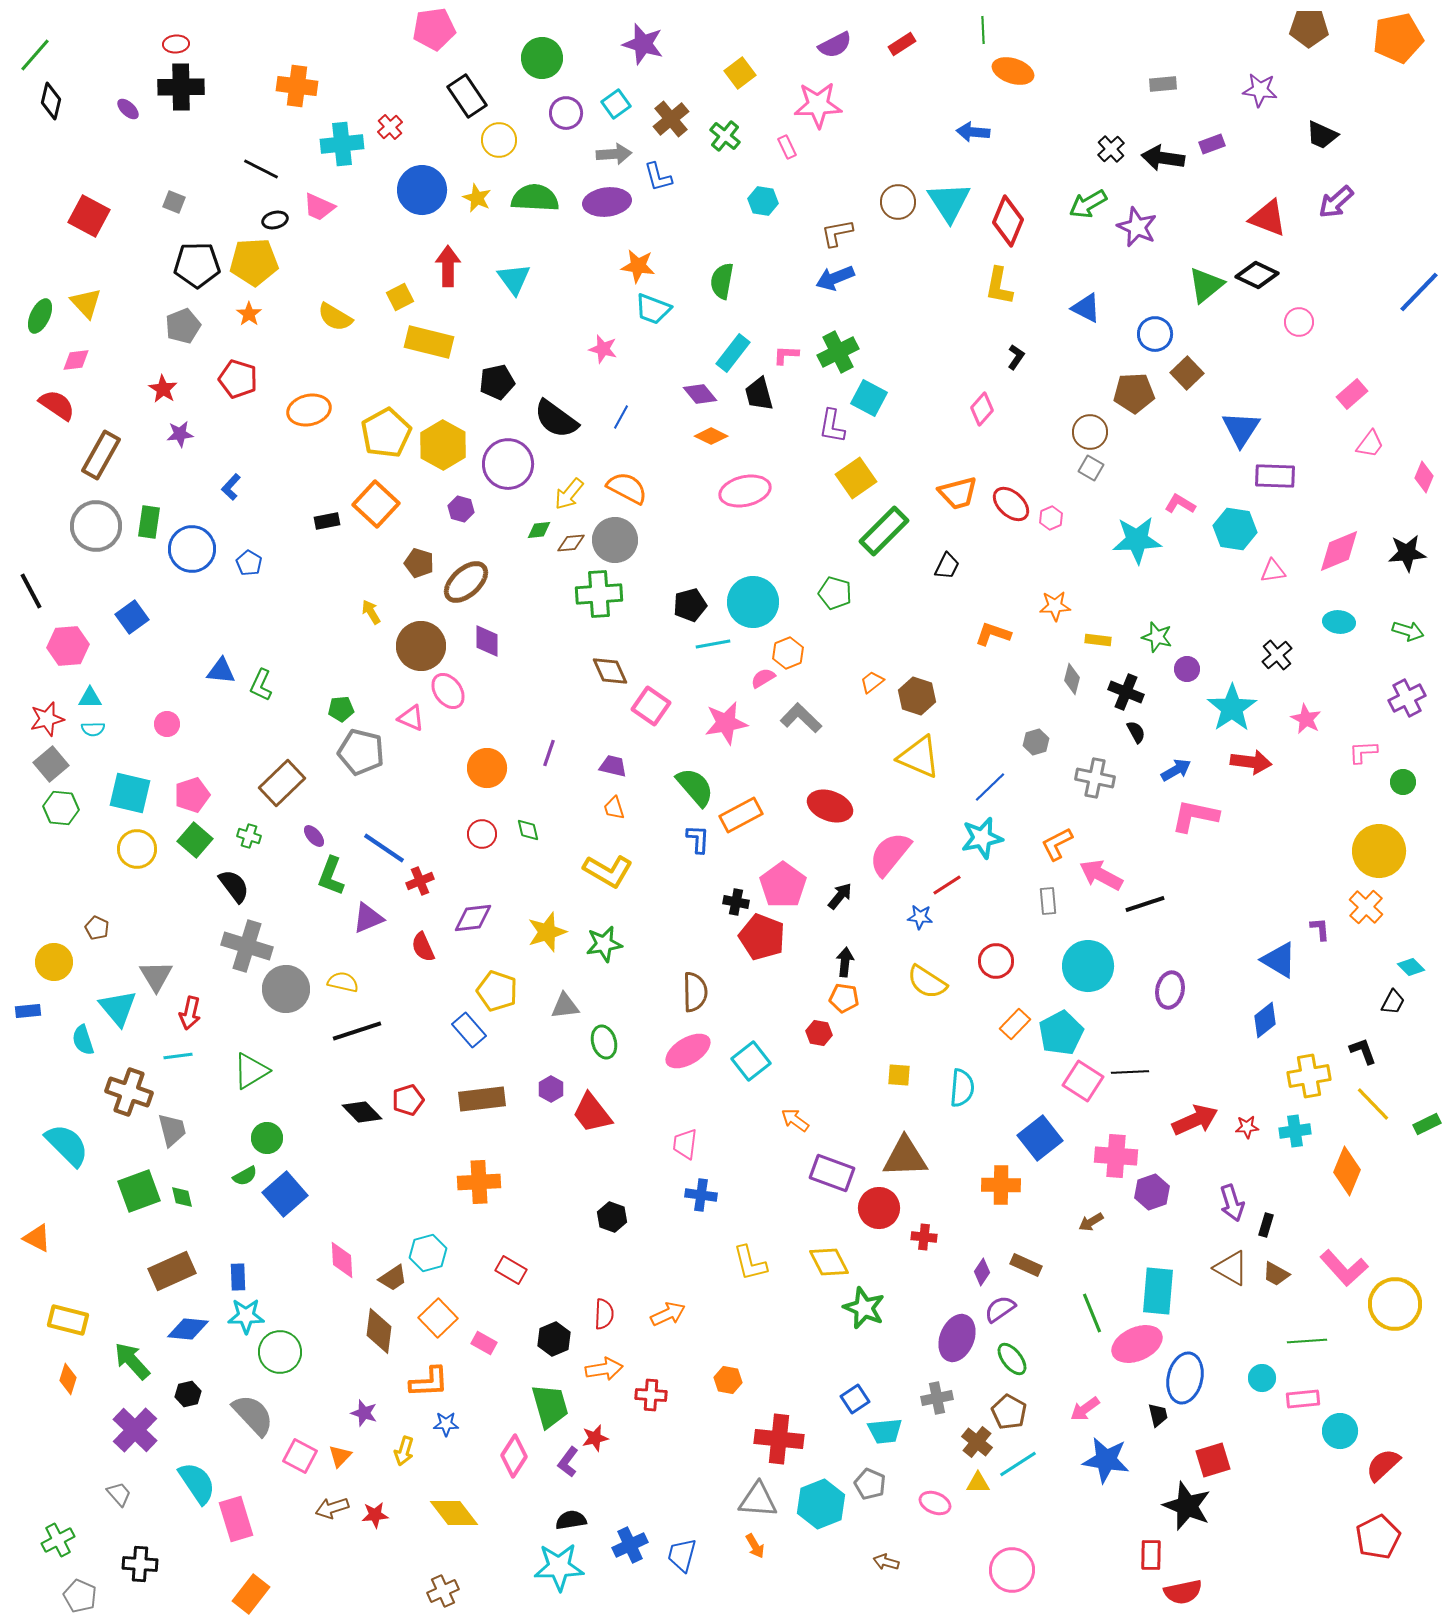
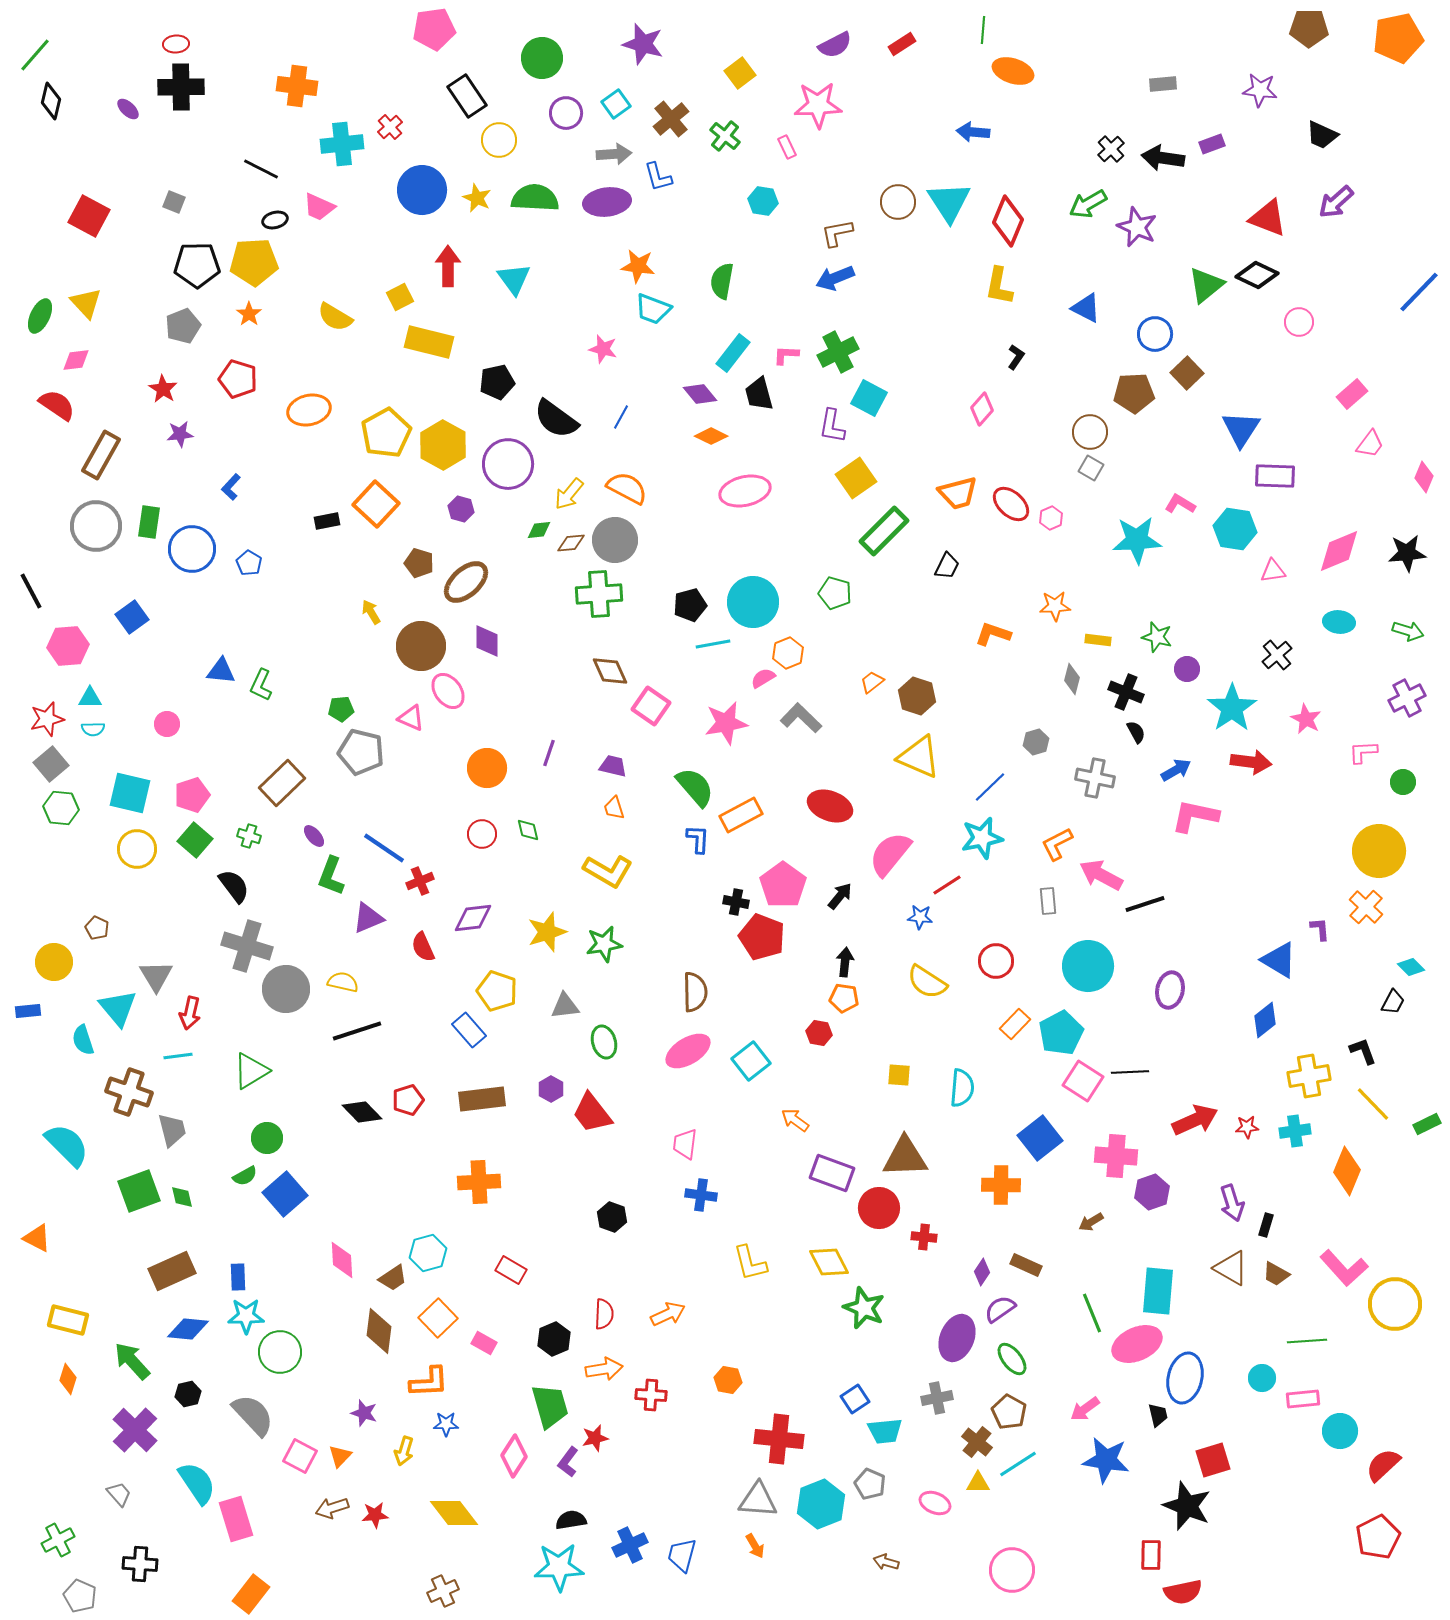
green line at (983, 30): rotated 8 degrees clockwise
